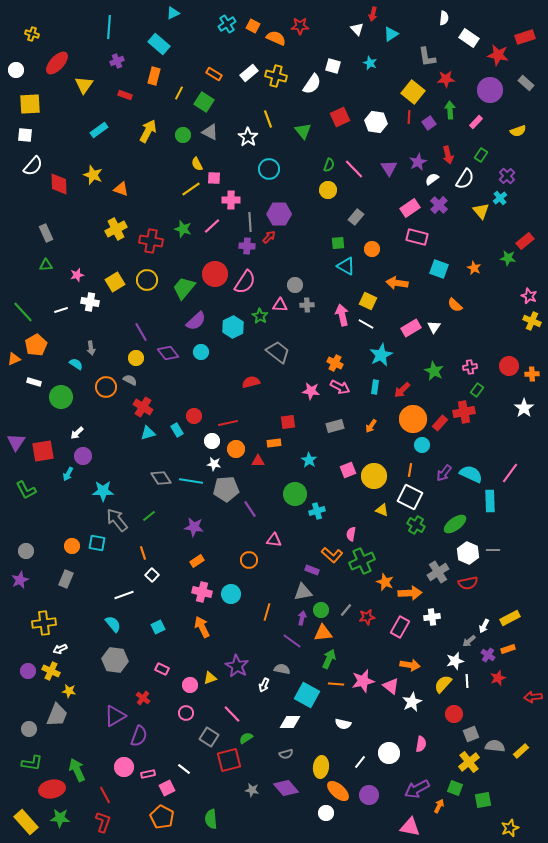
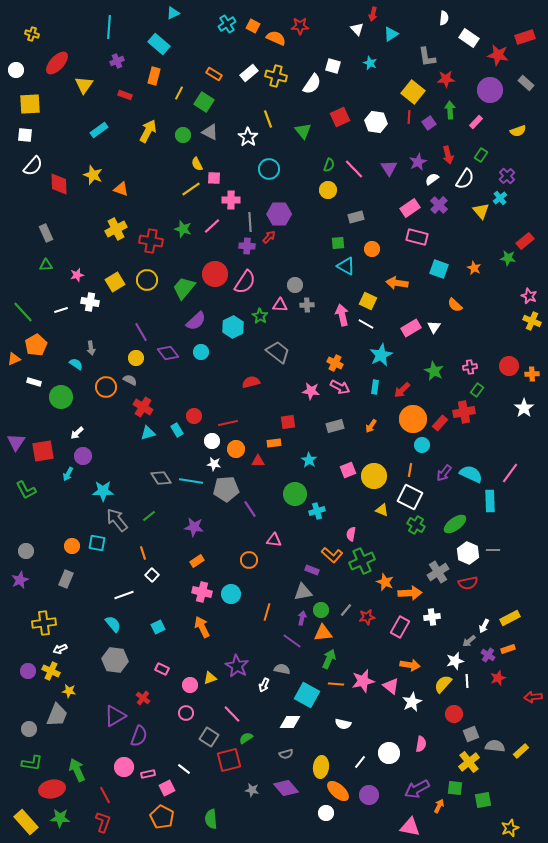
gray rectangle at (356, 217): rotated 35 degrees clockwise
green square at (455, 788): rotated 14 degrees counterclockwise
